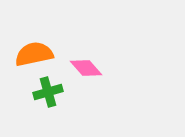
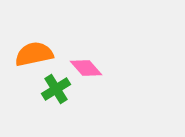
green cross: moved 8 px right, 3 px up; rotated 16 degrees counterclockwise
